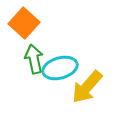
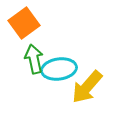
orange square: rotated 12 degrees clockwise
cyan ellipse: moved 1 px left, 1 px down; rotated 8 degrees clockwise
